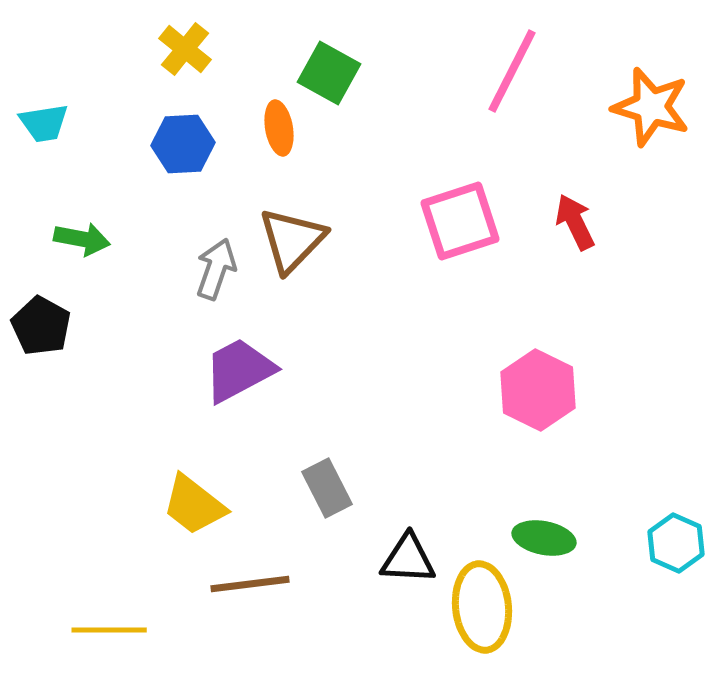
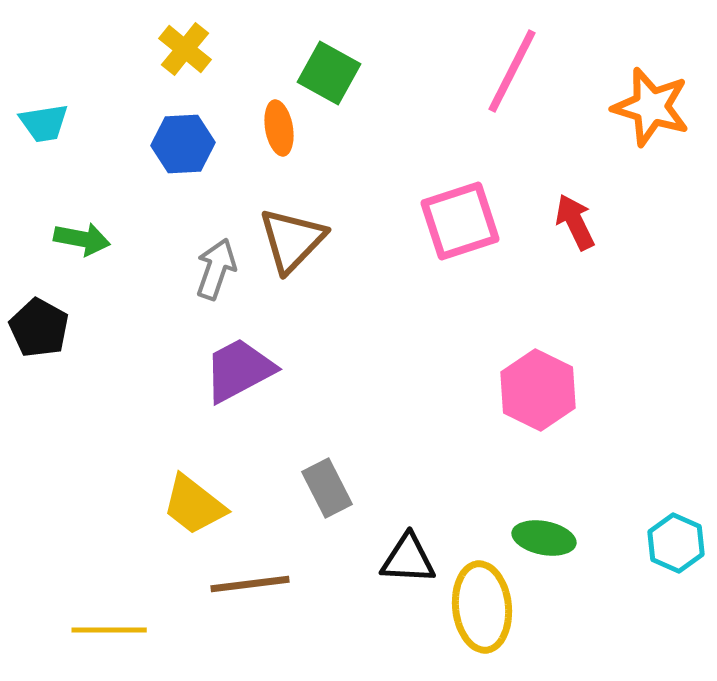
black pentagon: moved 2 px left, 2 px down
